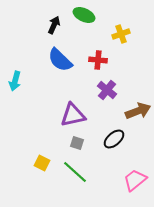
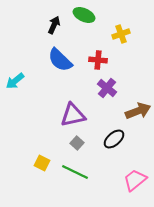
cyan arrow: rotated 36 degrees clockwise
purple cross: moved 2 px up
gray square: rotated 24 degrees clockwise
green line: rotated 16 degrees counterclockwise
